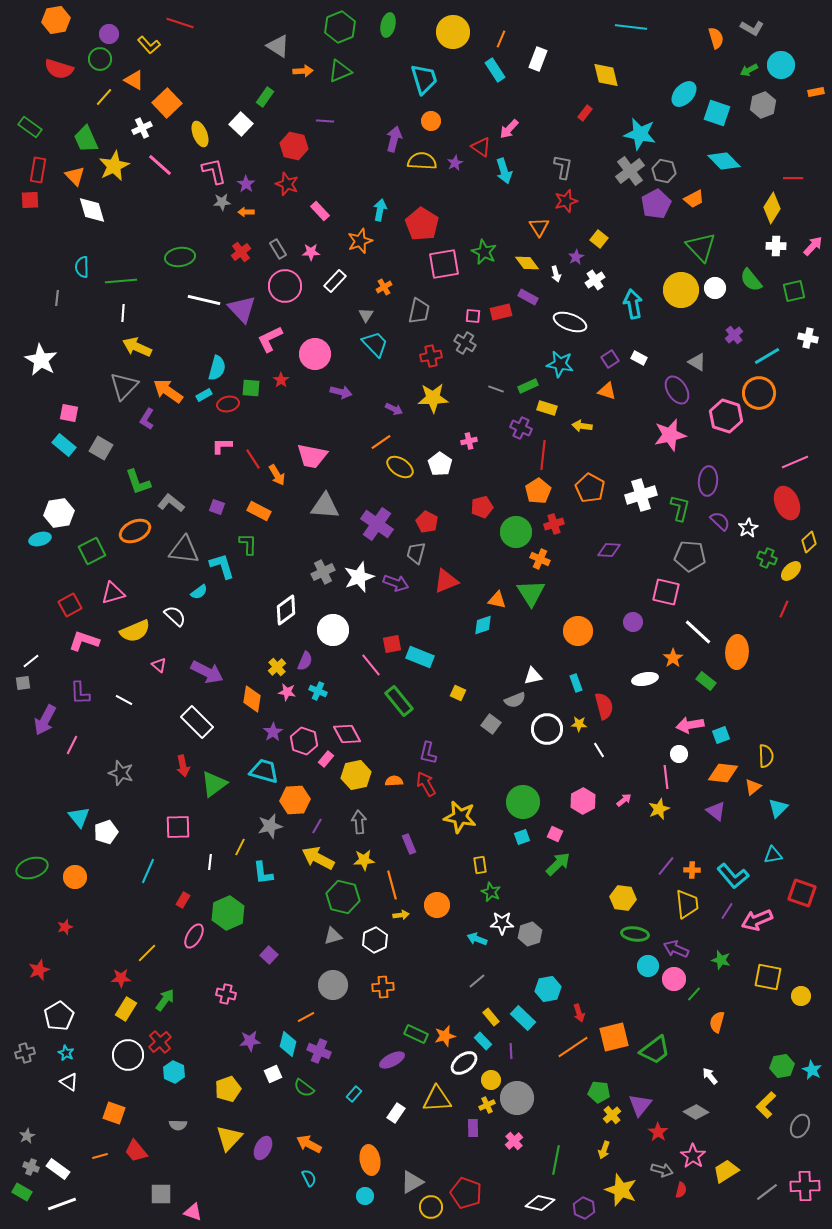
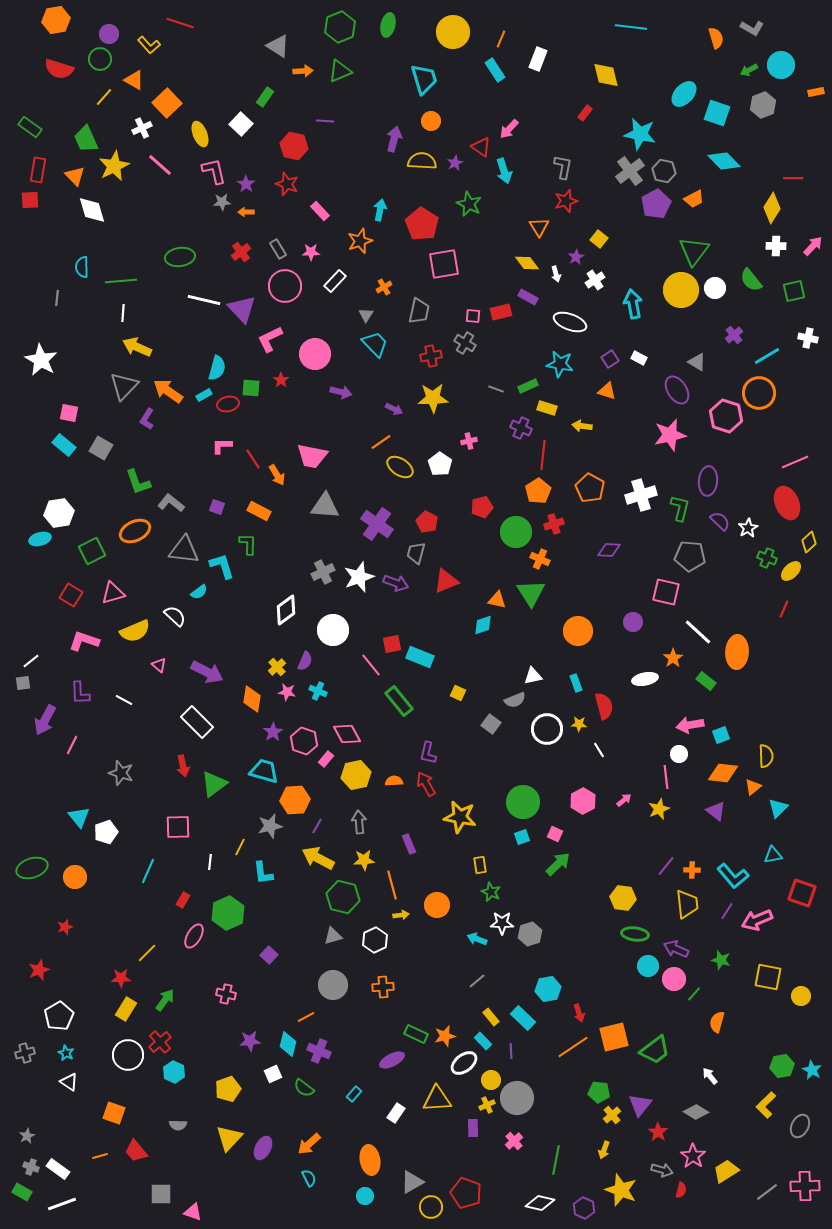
green triangle at (701, 247): moved 7 px left, 4 px down; rotated 20 degrees clockwise
green star at (484, 252): moved 15 px left, 48 px up
red square at (70, 605): moved 1 px right, 10 px up; rotated 30 degrees counterclockwise
orange arrow at (309, 1144): rotated 70 degrees counterclockwise
